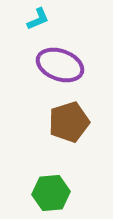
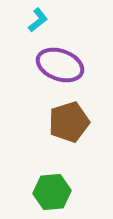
cyan L-shape: moved 1 px down; rotated 15 degrees counterclockwise
green hexagon: moved 1 px right, 1 px up
